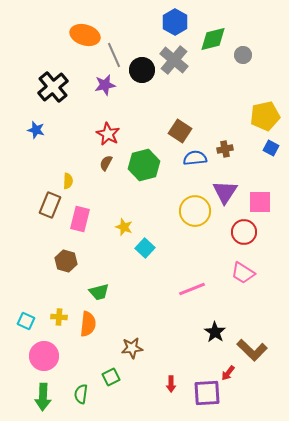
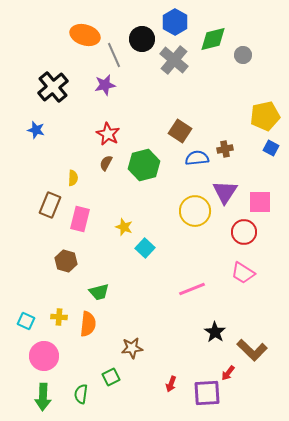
black circle at (142, 70): moved 31 px up
blue semicircle at (195, 158): moved 2 px right
yellow semicircle at (68, 181): moved 5 px right, 3 px up
red arrow at (171, 384): rotated 21 degrees clockwise
